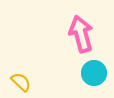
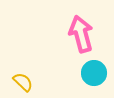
yellow semicircle: moved 2 px right
